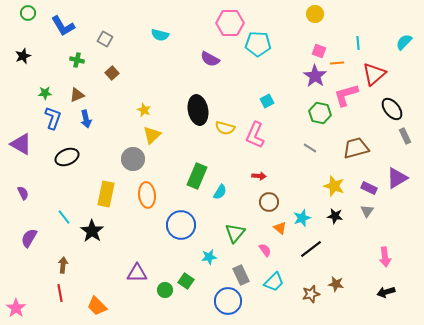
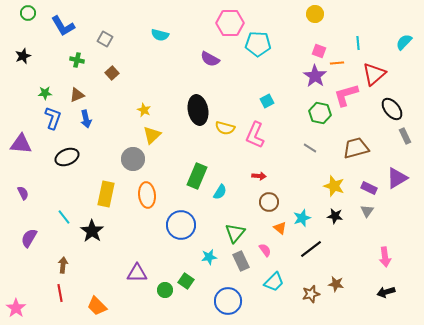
purple triangle at (21, 144): rotated 25 degrees counterclockwise
gray rectangle at (241, 275): moved 14 px up
